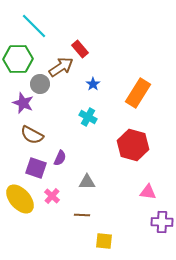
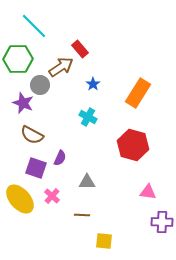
gray circle: moved 1 px down
